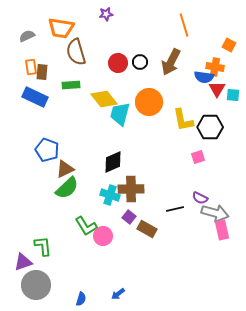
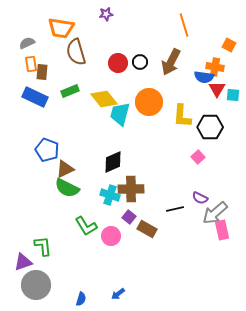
gray semicircle at (27, 36): moved 7 px down
orange rectangle at (31, 67): moved 3 px up
green rectangle at (71, 85): moved 1 px left, 6 px down; rotated 18 degrees counterclockwise
yellow L-shape at (183, 120): moved 1 px left, 4 px up; rotated 15 degrees clockwise
pink square at (198, 157): rotated 24 degrees counterclockwise
green semicircle at (67, 188): rotated 70 degrees clockwise
gray arrow at (215, 213): rotated 124 degrees clockwise
pink circle at (103, 236): moved 8 px right
